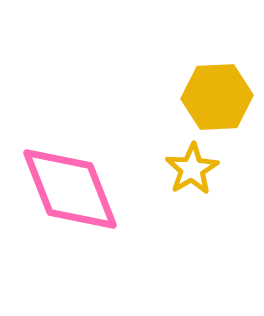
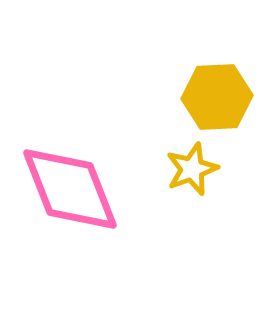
yellow star: rotated 10 degrees clockwise
